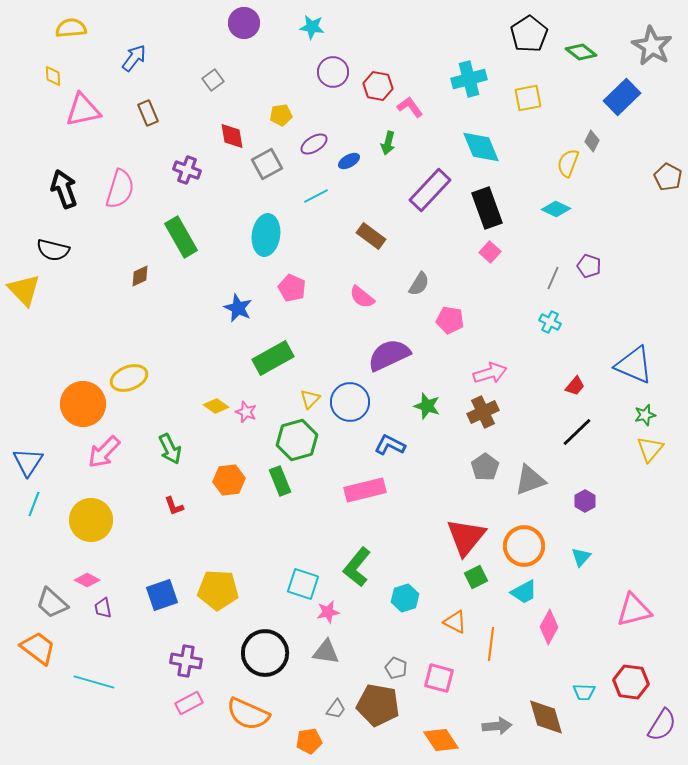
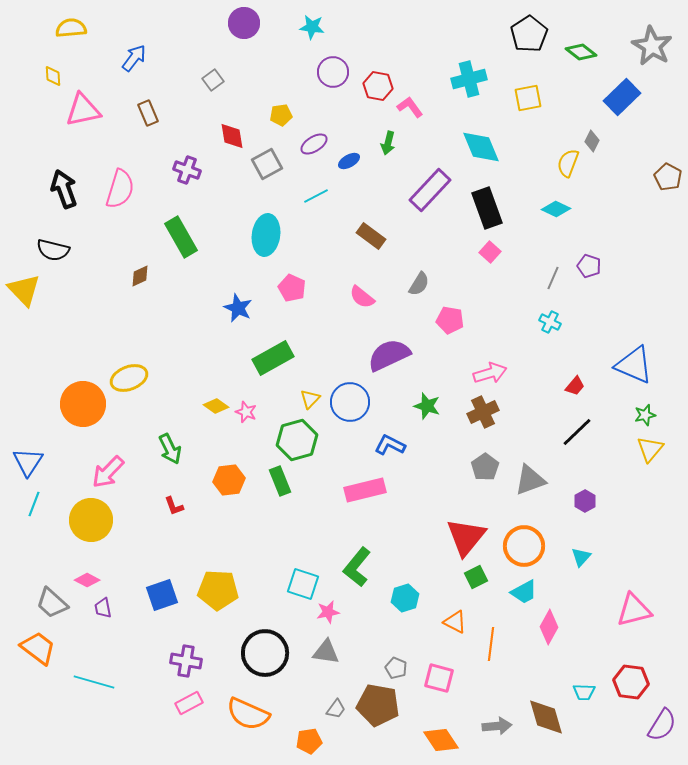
pink arrow at (104, 452): moved 4 px right, 20 px down
